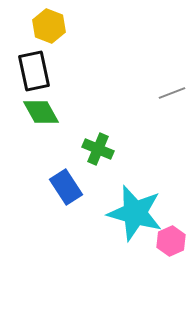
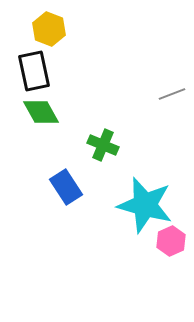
yellow hexagon: moved 3 px down
gray line: moved 1 px down
green cross: moved 5 px right, 4 px up
cyan star: moved 10 px right, 8 px up
